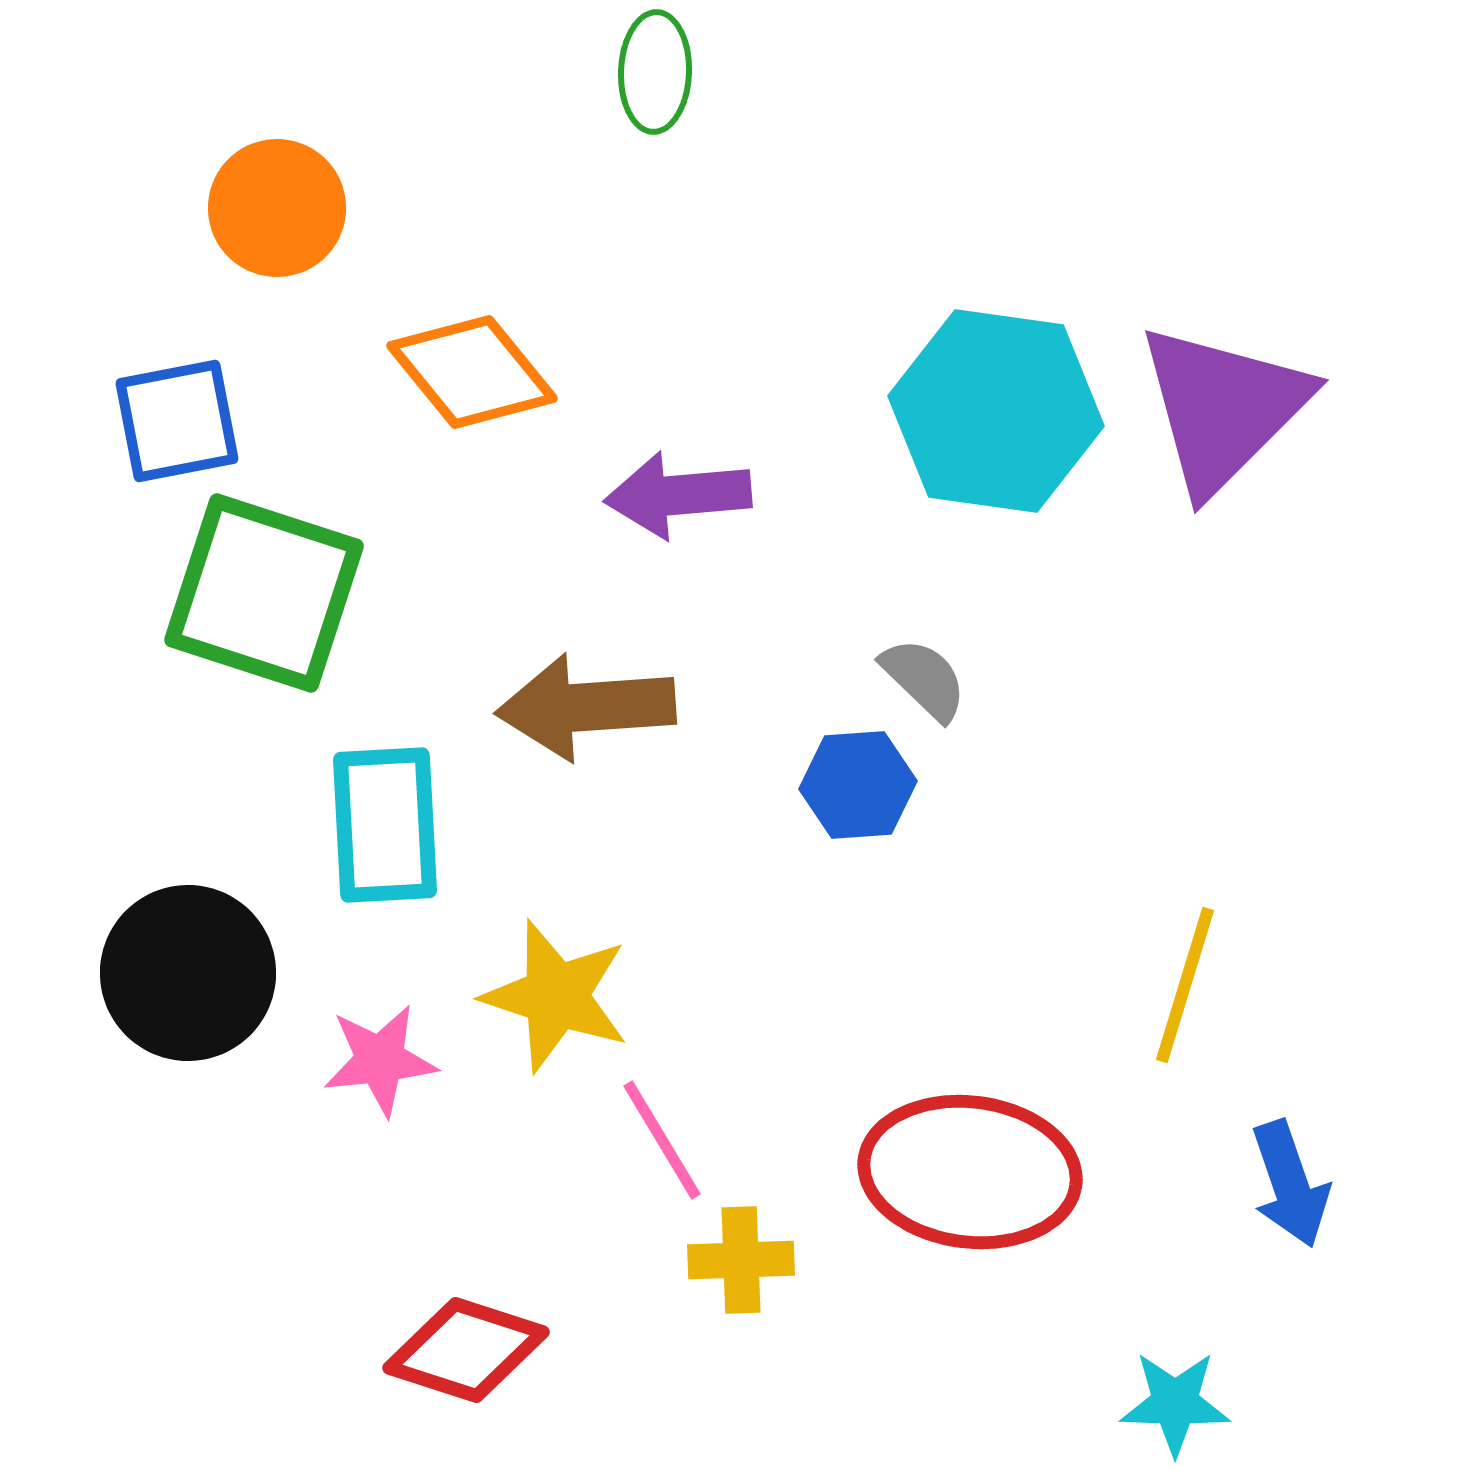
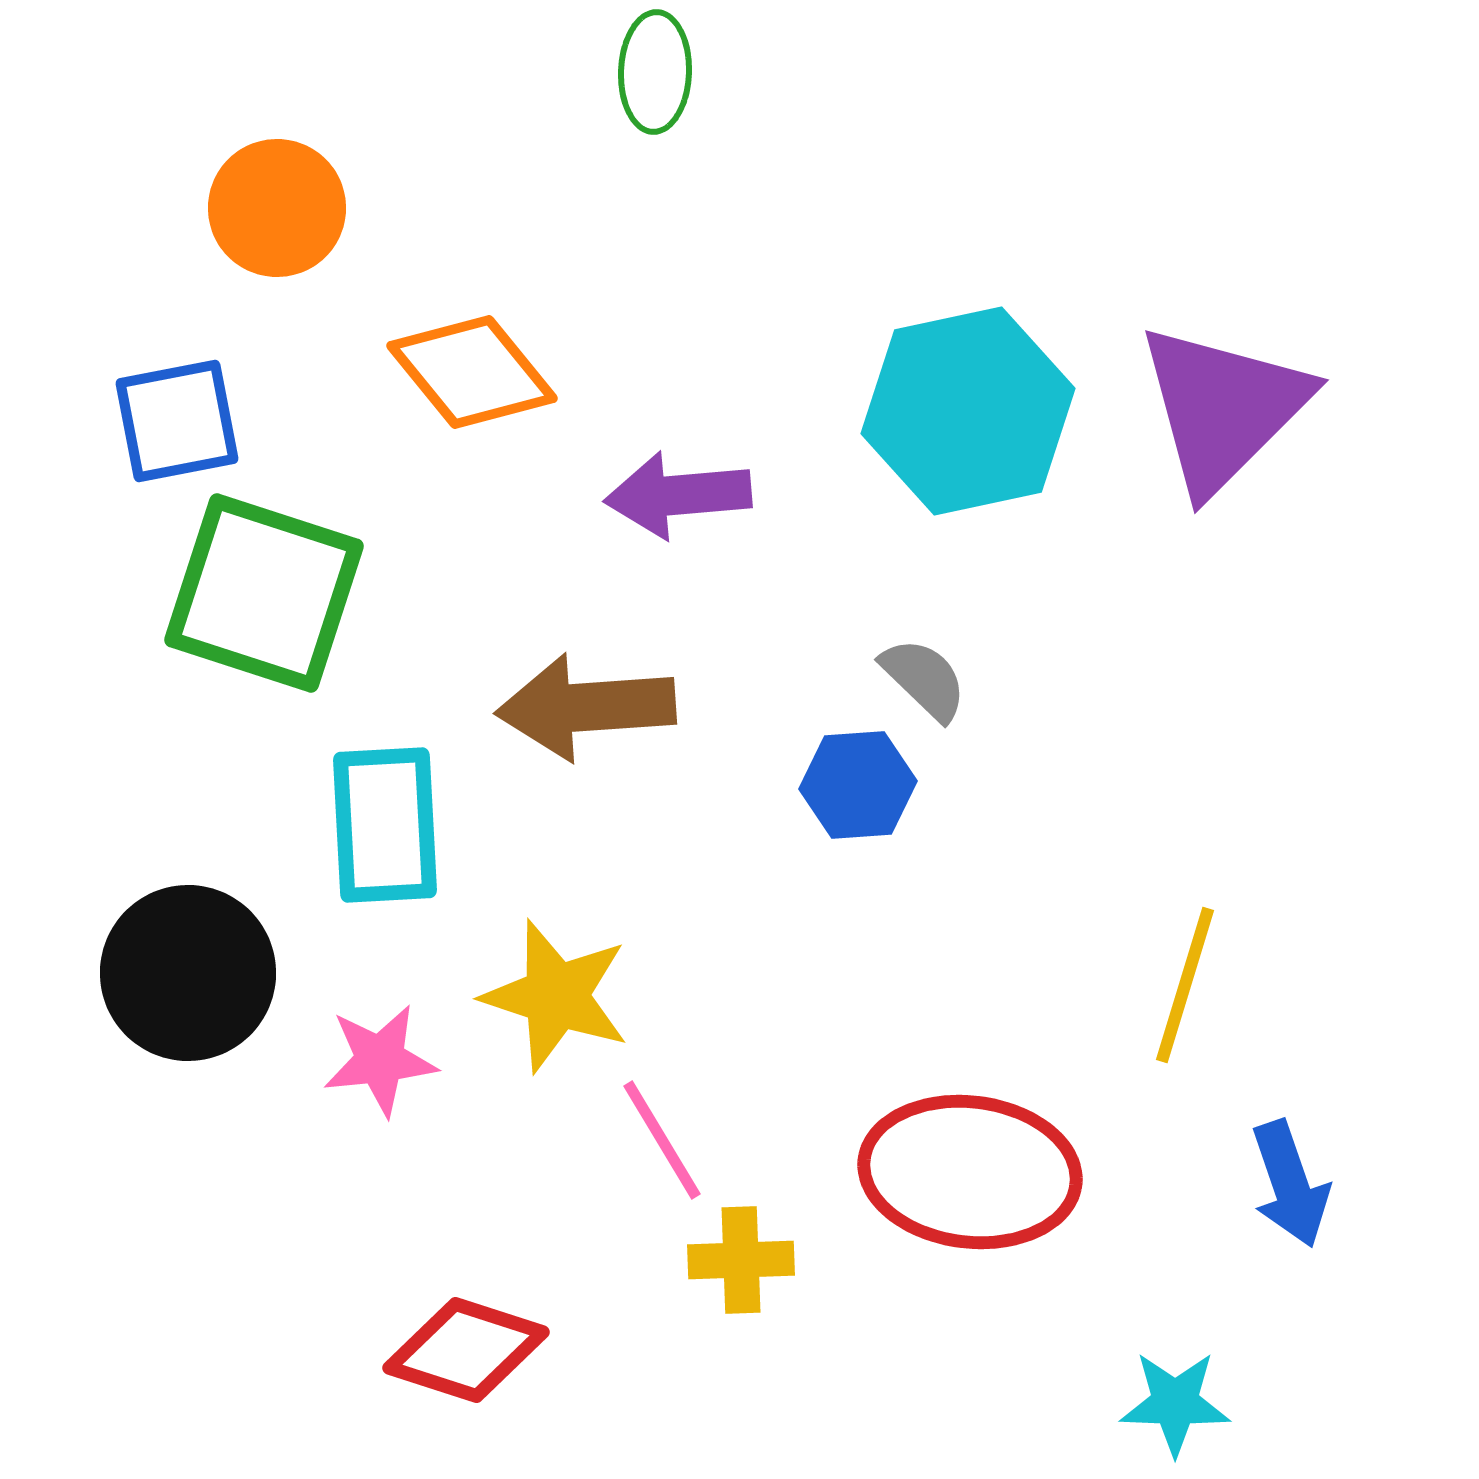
cyan hexagon: moved 28 px left; rotated 20 degrees counterclockwise
